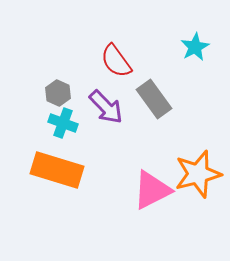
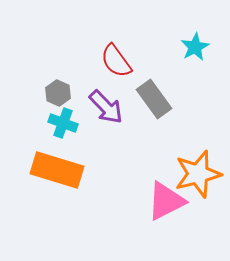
pink triangle: moved 14 px right, 11 px down
